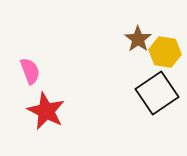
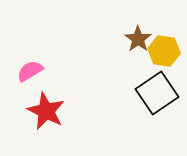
yellow hexagon: moved 1 px left, 1 px up
pink semicircle: rotated 100 degrees counterclockwise
